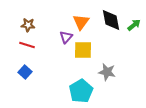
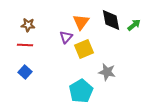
red line: moved 2 px left; rotated 14 degrees counterclockwise
yellow square: moved 1 px right, 1 px up; rotated 24 degrees counterclockwise
